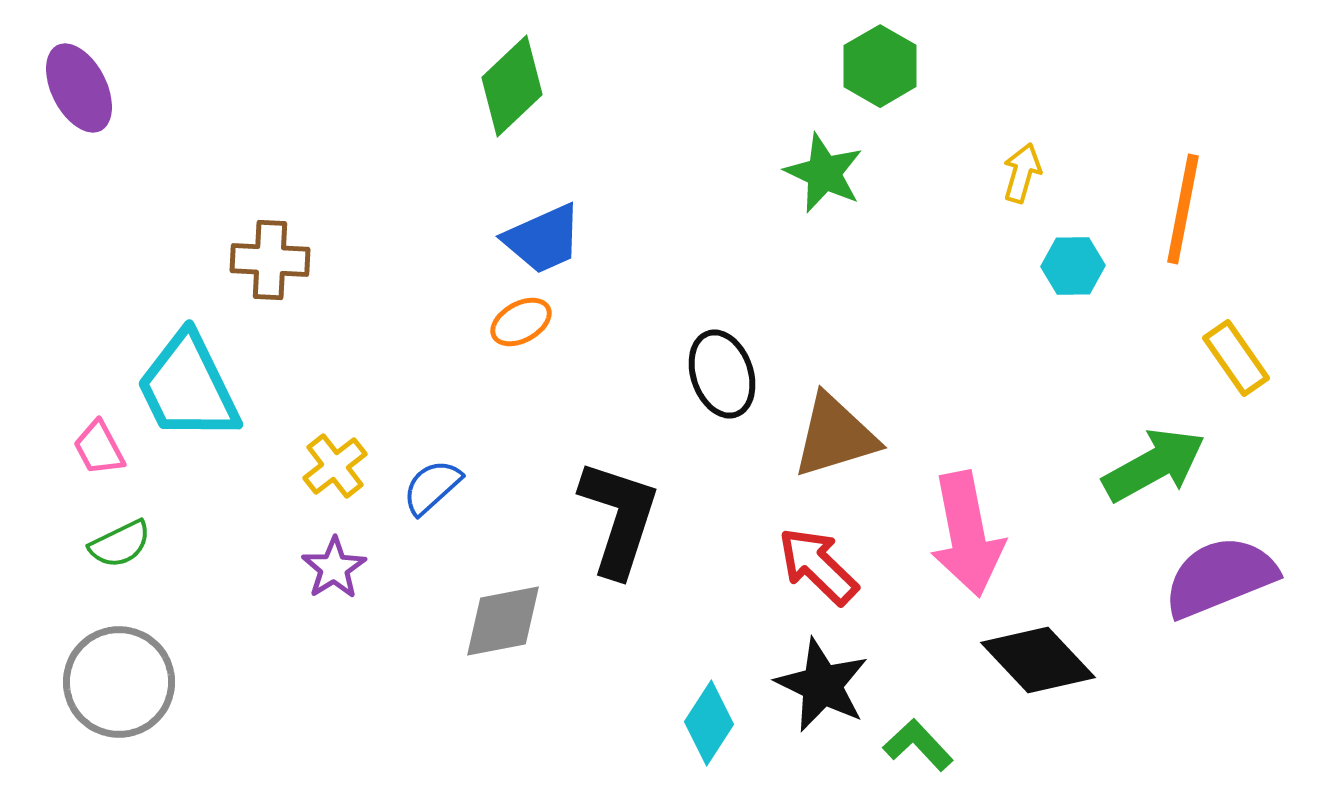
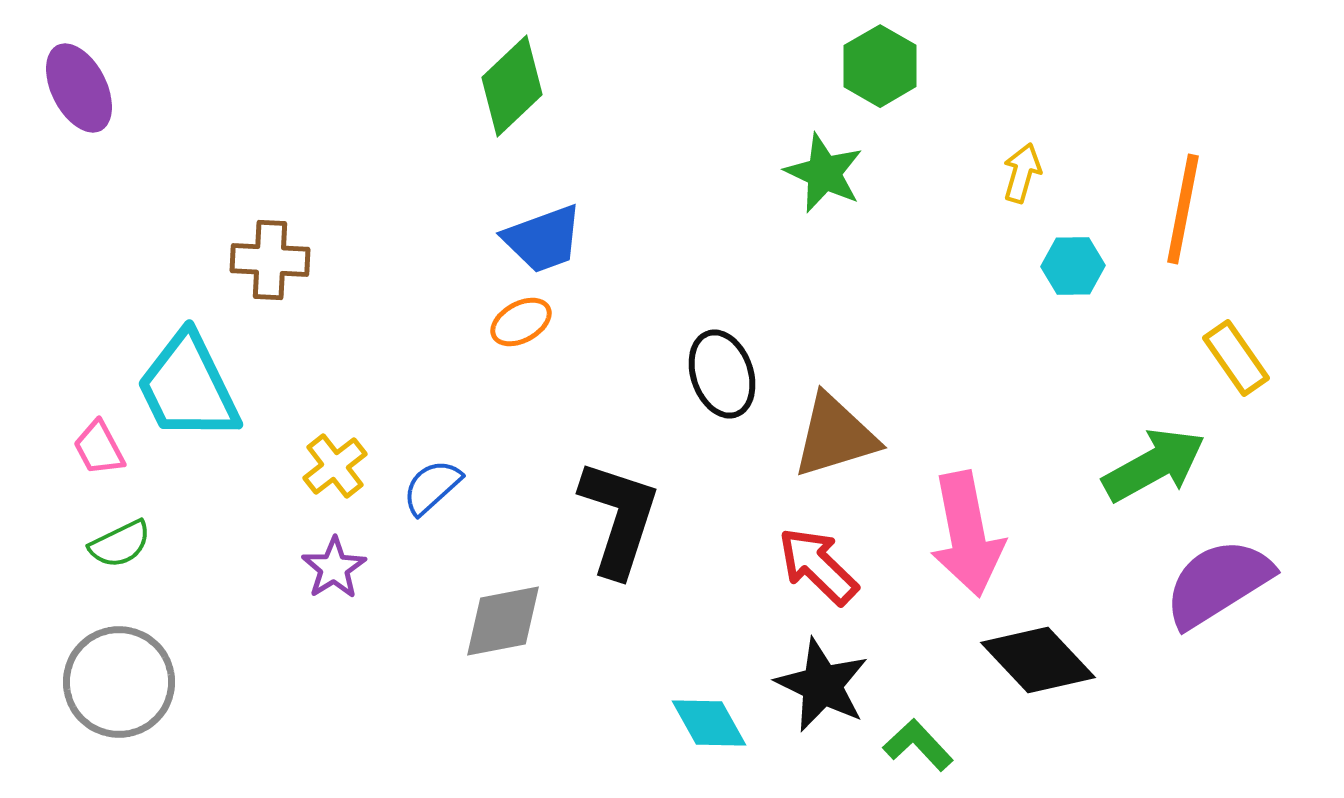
blue trapezoid: rotated 4 degrees clockwise
purple semicircle: moved 2 px left, 6 px down; rotated 10 degrees counterclockwise
cyan diamond: rotated 62 degrees counterclockwise
